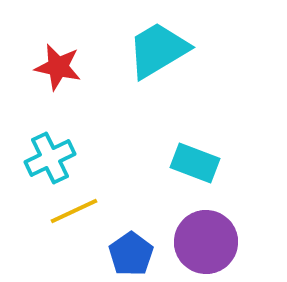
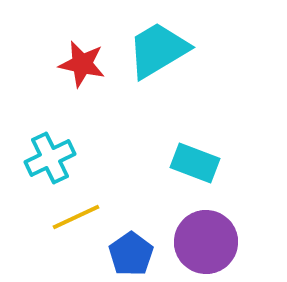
red star: moved 24 px right, 3 px up
yellow line: moved 2 px right, 6 px down
